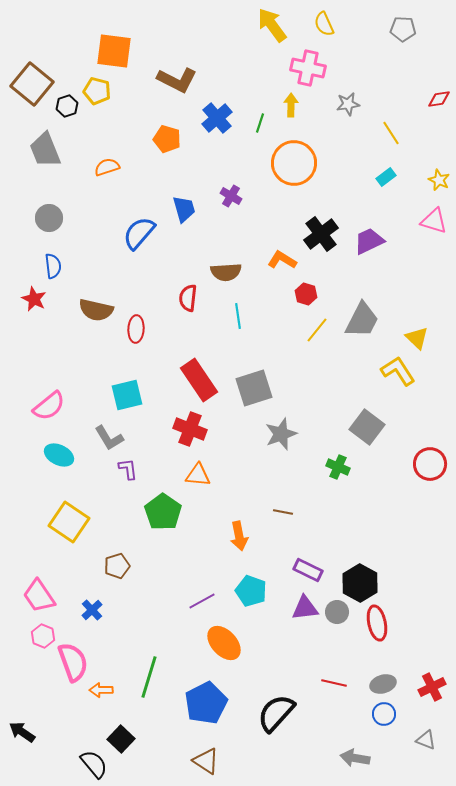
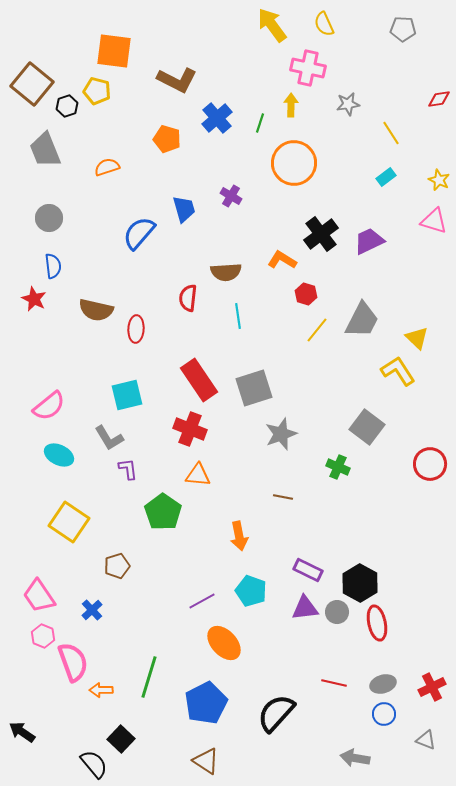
brown line at (283, 512): moved 15 px up
